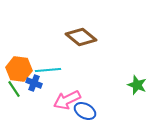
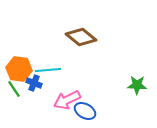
green star: rotated 18 degrees counterclockwise
